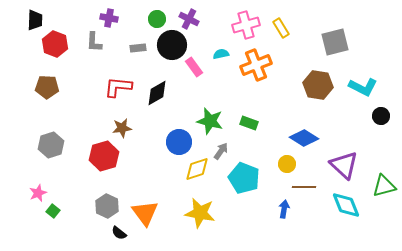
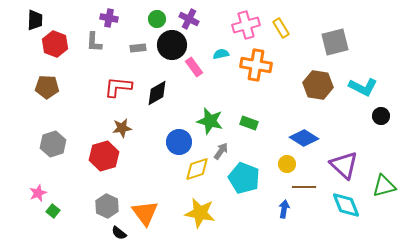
orange cross at (256, 65): rotated 32 degrees clockwise
gray hexagon at (51, 145): moved 2 px right, 1 px up
